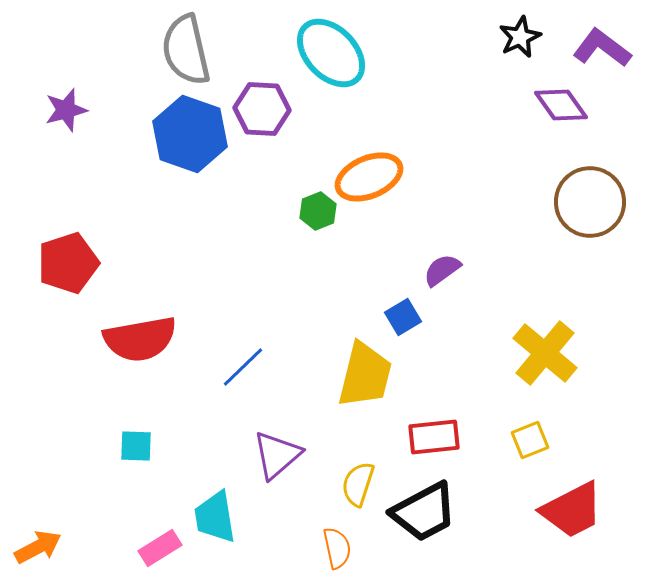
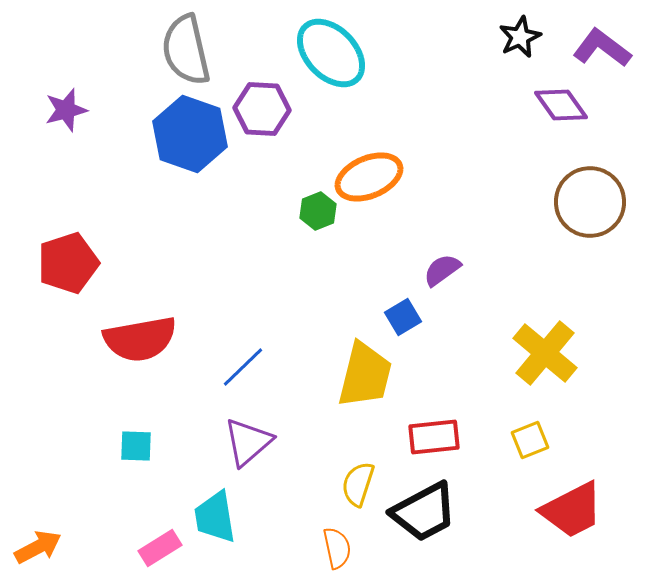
purple triangle: moved 29 px left, 13 px up
